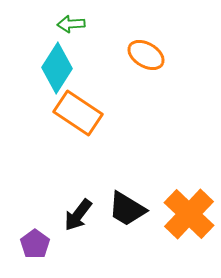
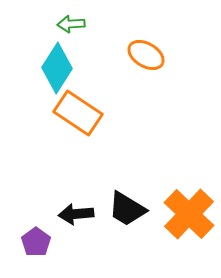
black arrow: moved 2 px left, 1 px up; rotated 48 degrees clockwise
purple pentagon: moved 1 px right, 2 px up
